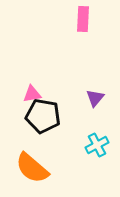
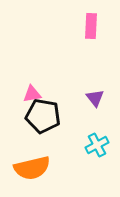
pink rectangle: moved 8 px right, 7 px down
purple triangle: rotated 18 degrees counterclockwise
orange semicircle: rotated 54 degrees counterclockwise
